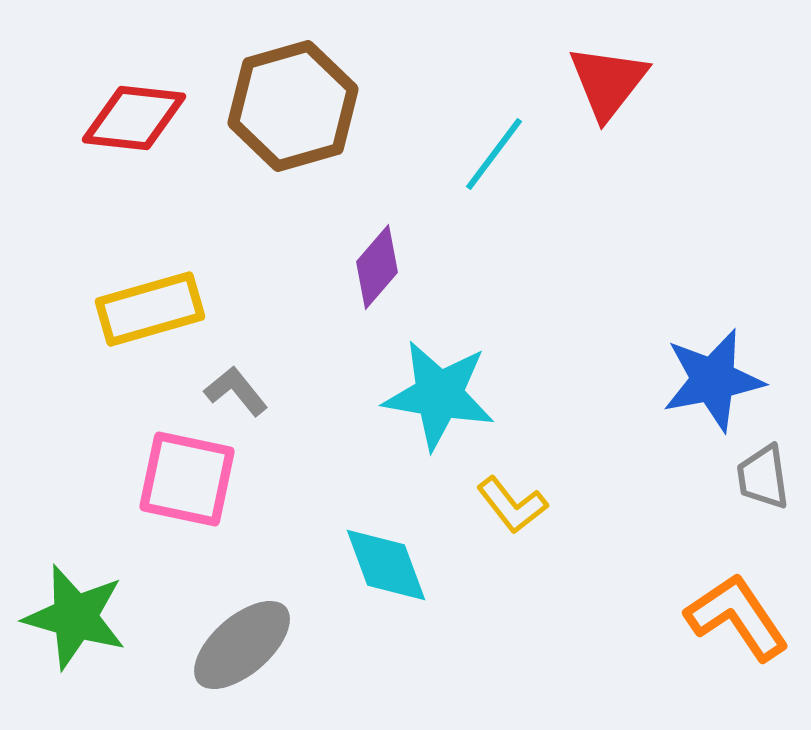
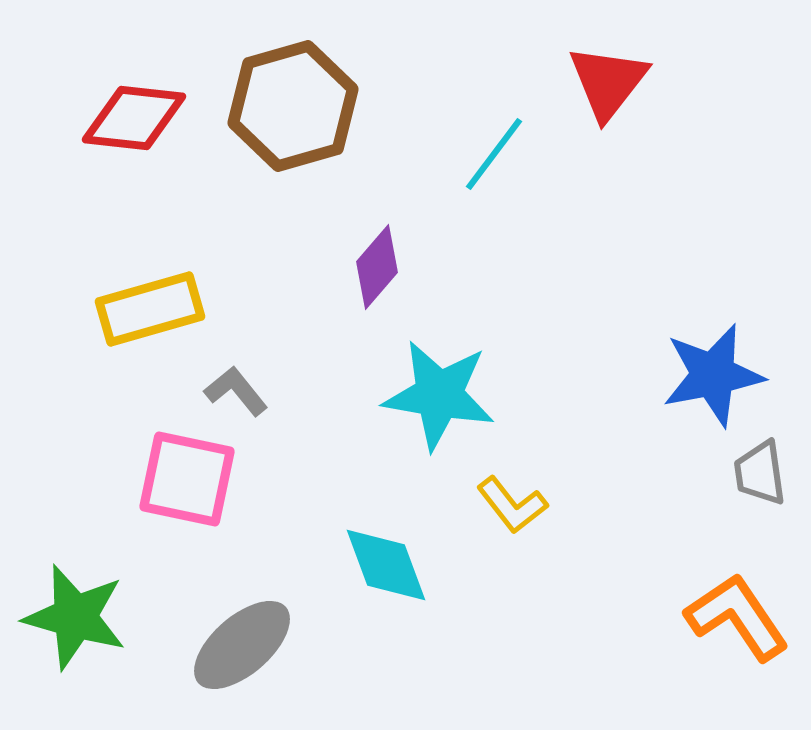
blue star: moved 5 px up
gray trapezoid: moved 3 px left, 4 px up
